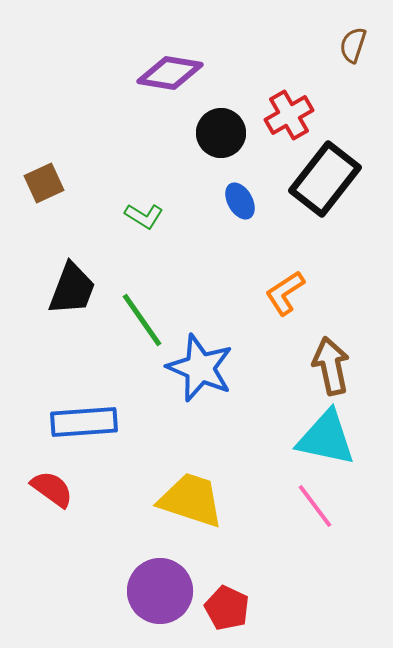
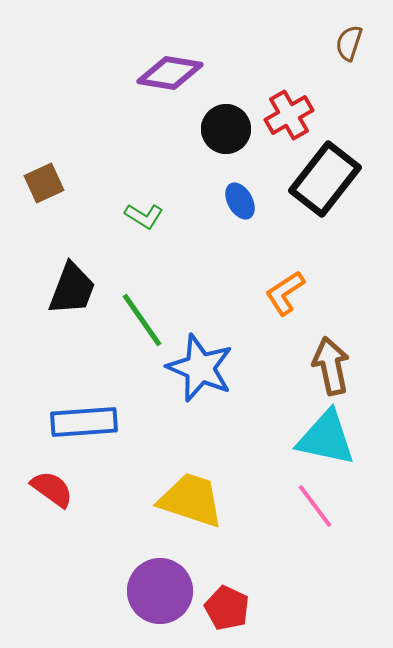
brown semicircle: moved 4 px left, 2 px up
black circle: moved 5 px right, 4 px up
